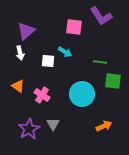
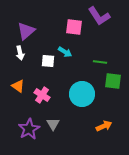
purple L-shape: moved 2 px left
